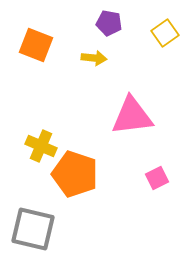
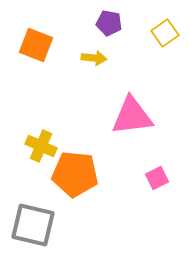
orange pentagon: rotated 12 degrees counterclockwise
gray square: moved 4 px up
